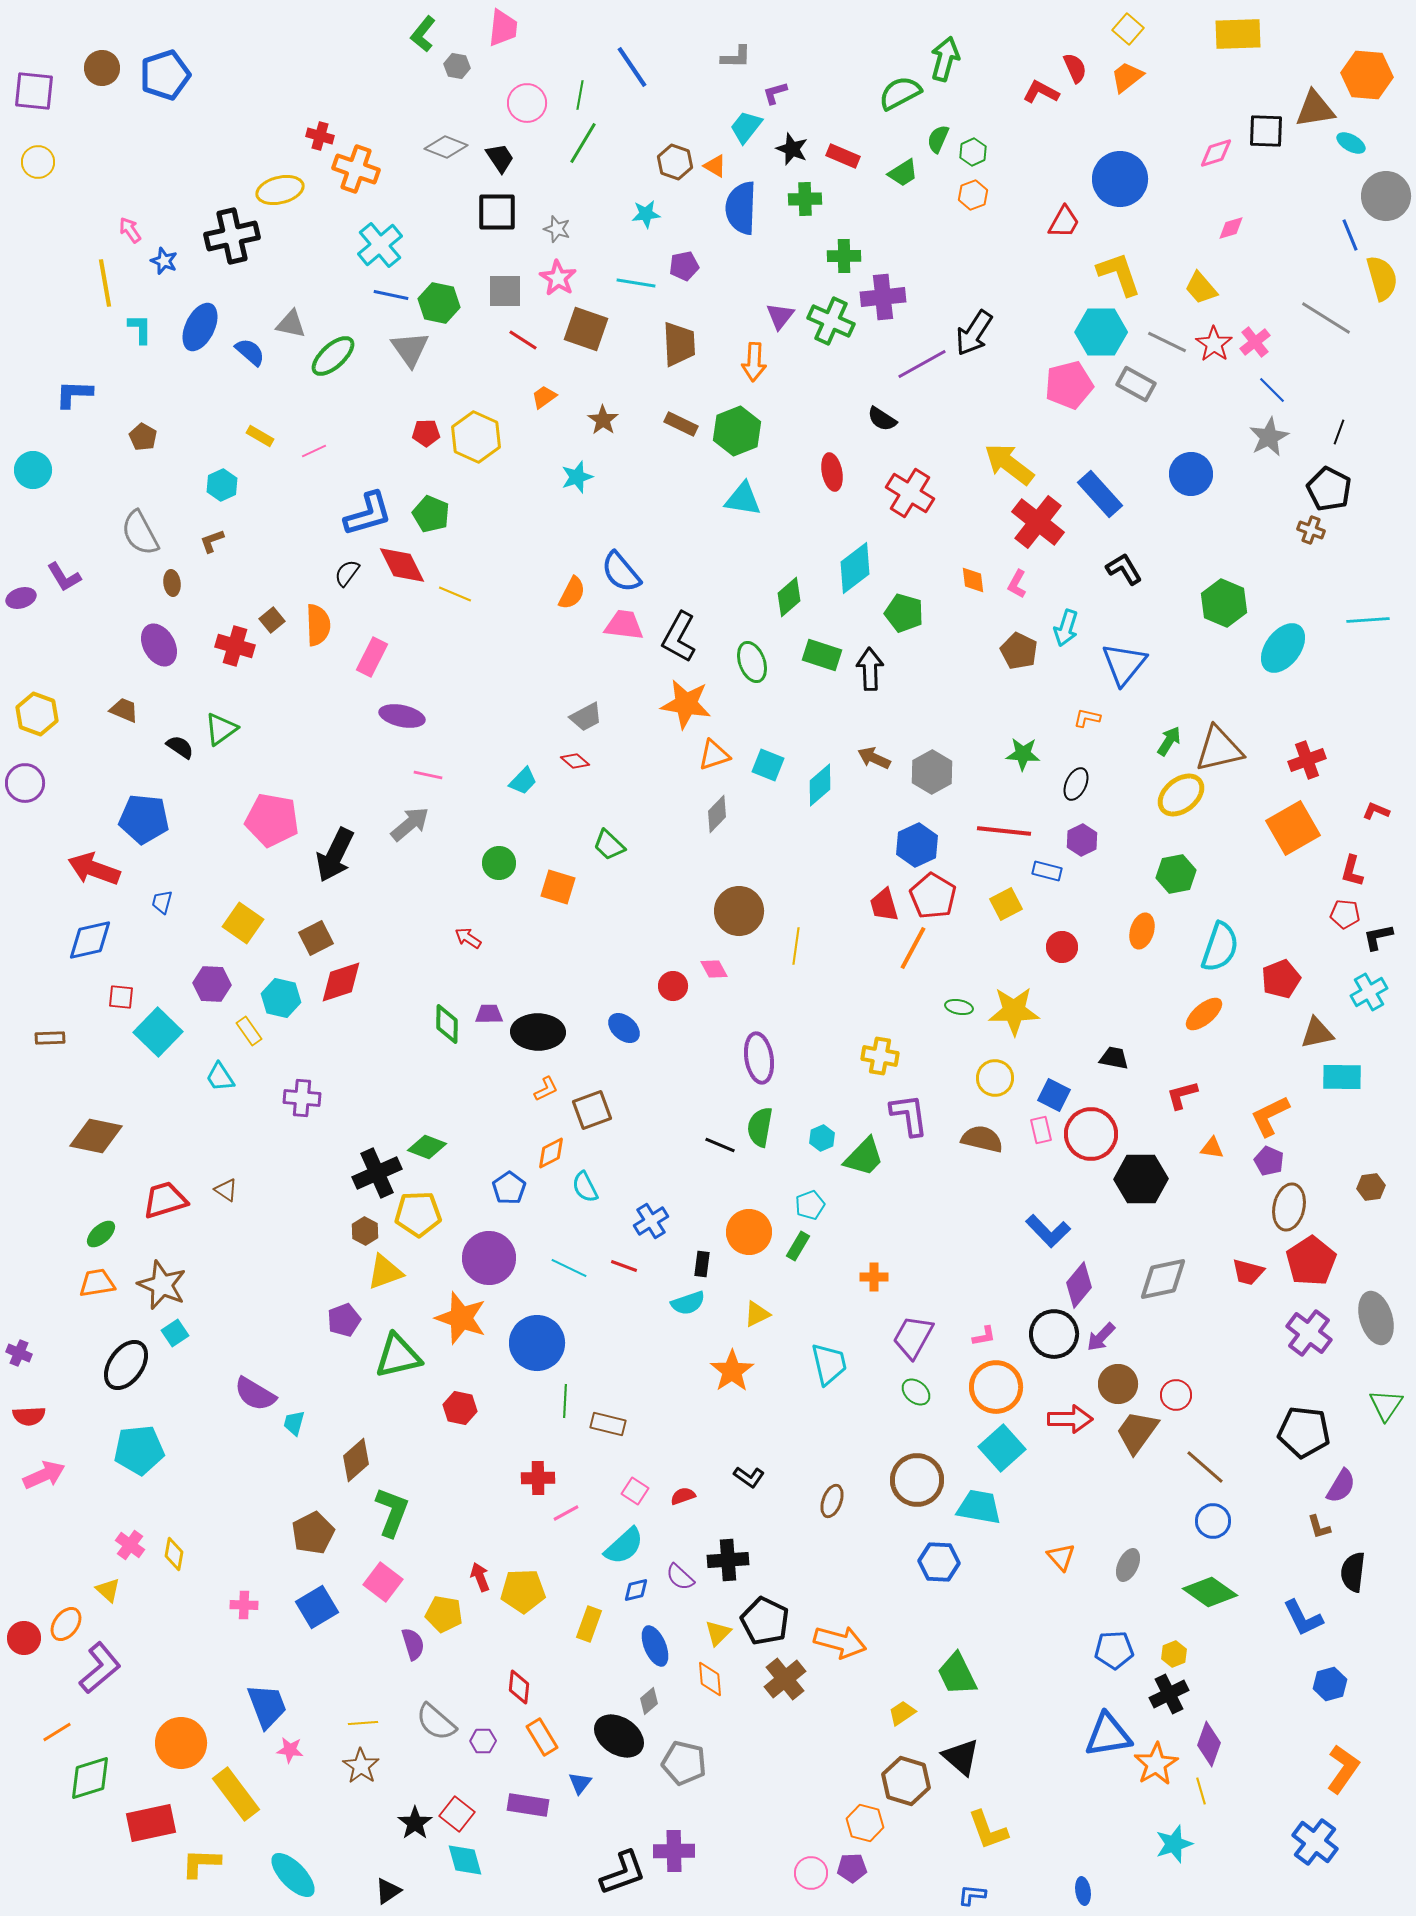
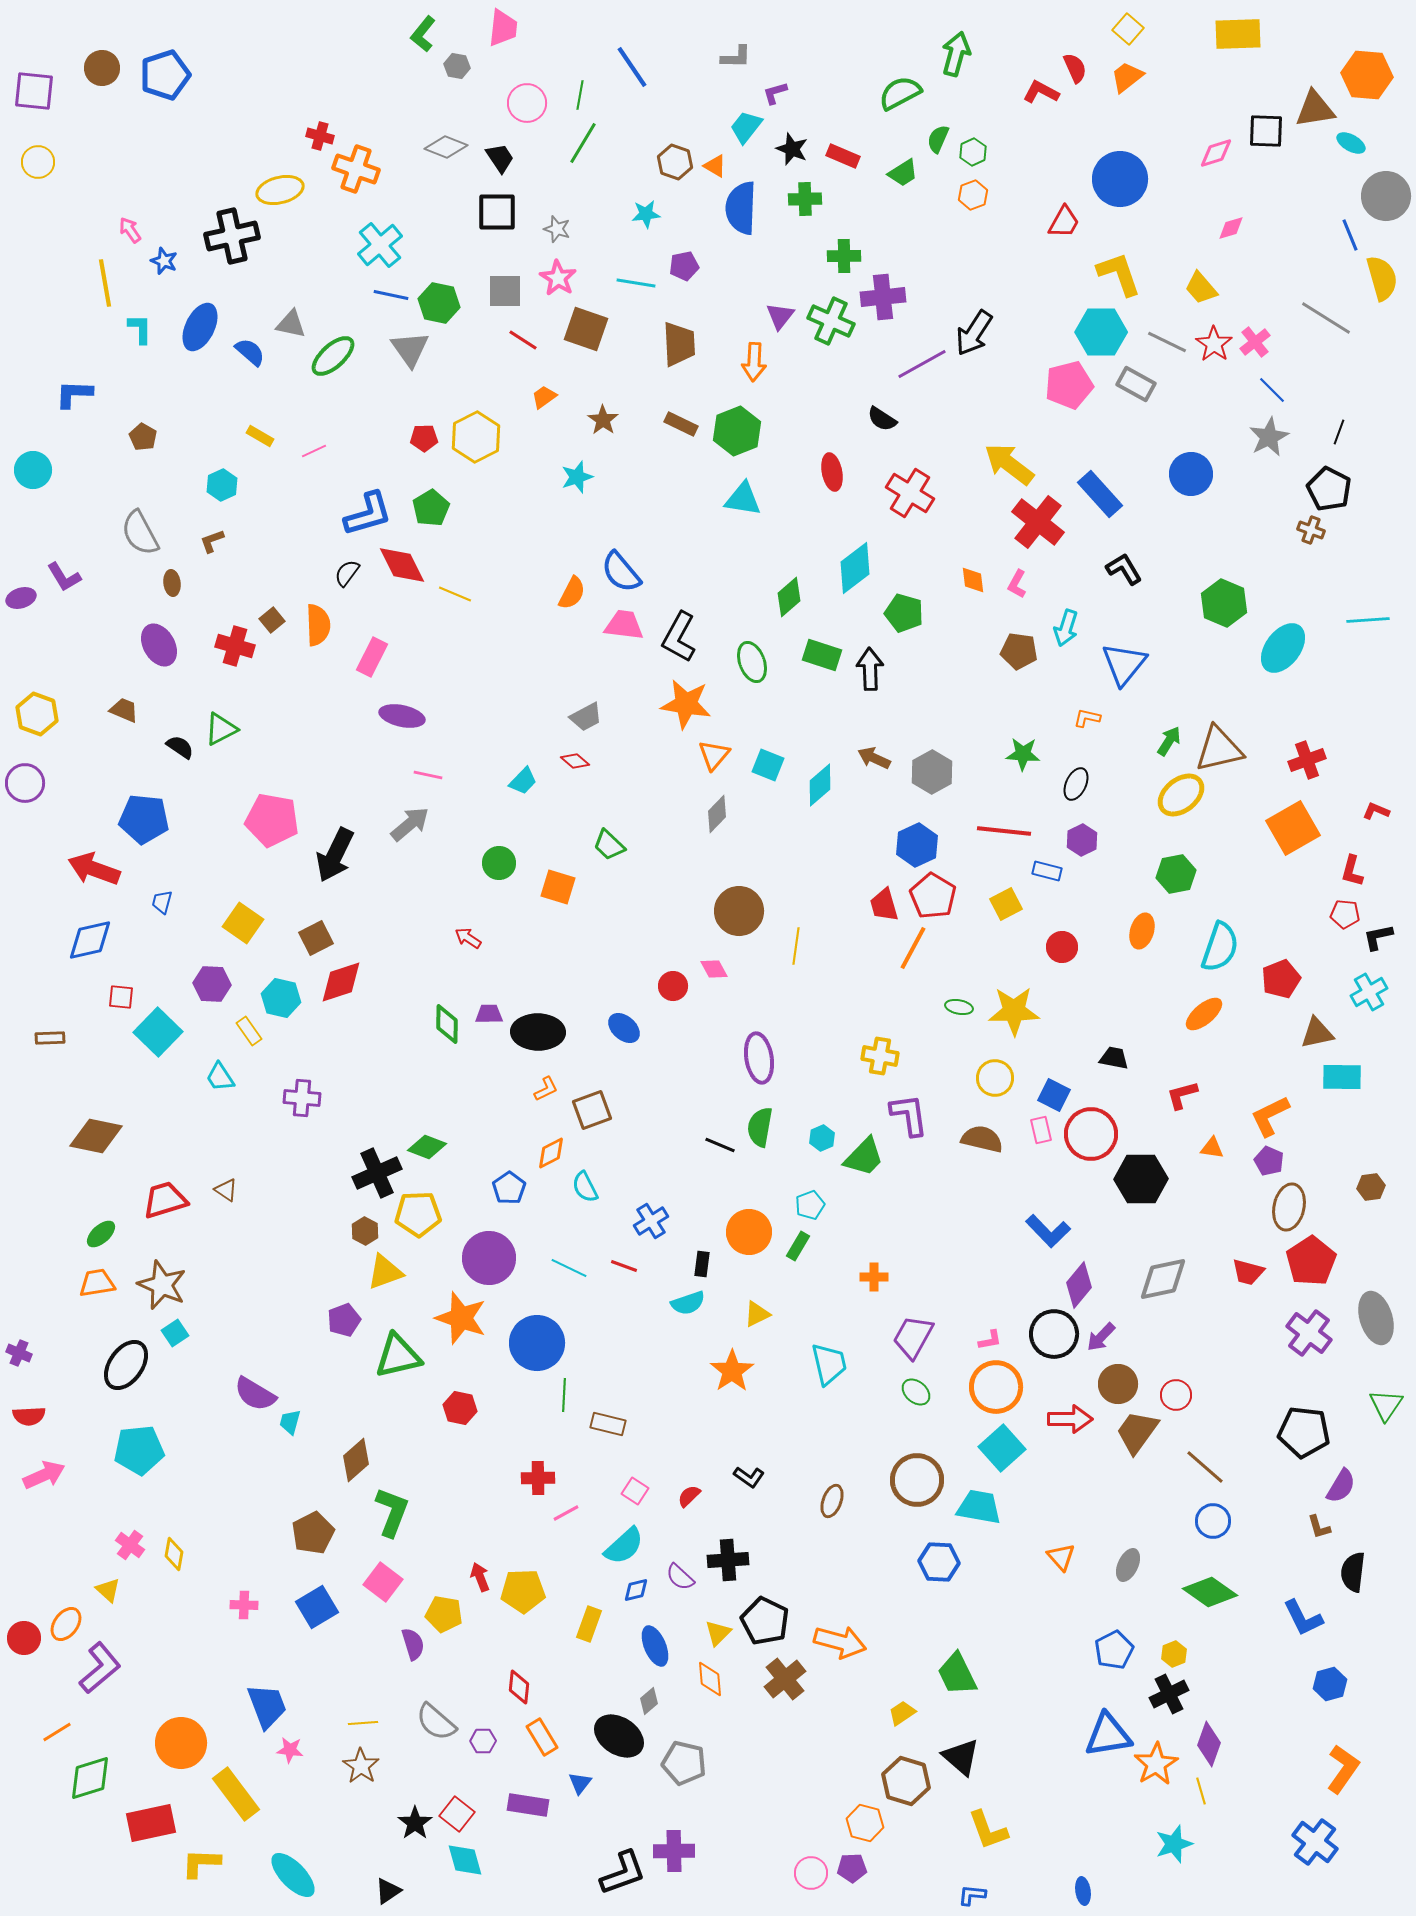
green arrow at (945, 59): moved 11 px right, 5 px up
red pentagon at (426, 433): moved 2 px left, 5 px down
yellow hexagon at (476, 437): rotated 9 degrees clockwise
green pentagon at (431, 514): moved 6 px up; rotated 18 degrees clockwise
brown pentagon at (1019, 651): rotated 18 degrees counterclockwise
green triangle at (221, 729): rotated 9 degrees clockwise
orange triangle at (714, 755): rotated 32 degrees counterclockwise
pink L-shape at (984, 1336): moved 6 px right, 4 px down
green line at (565, 1401): moved 1 px left, 6 px up
cyan trapezoid at (294, 1423): moved 4 px left, 1 px up
red semicircle at (683, 1496): moved 6 px right; rotated 25 degrees counterclockwise
blue pentagon at (1114, 1650): rotated 24 degrees counterclockwise
